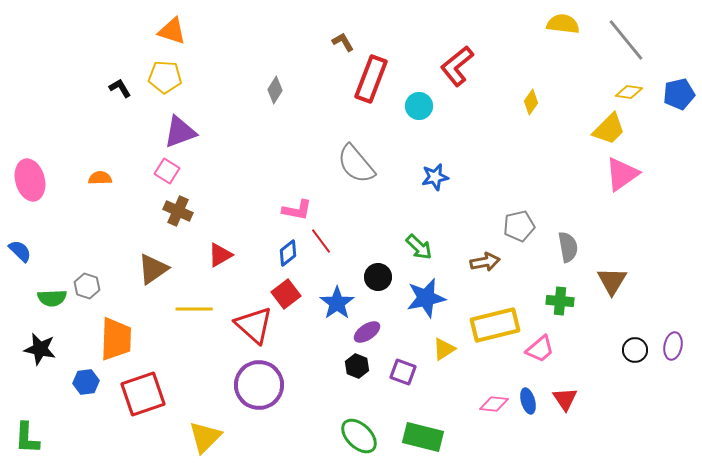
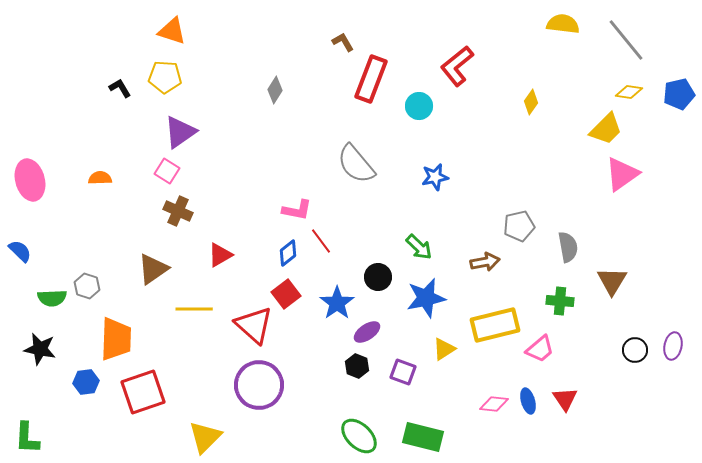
yellow trapezoid at (609, 129): moved 3 px left
purple triangle at (180, 132): rotated 15 degrees counterclockwise
red square at (143, 394): moved 2 px up
